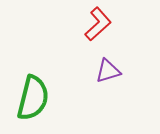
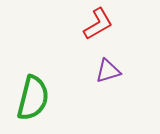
red L-shape: rotated 12 degrees clockwise
